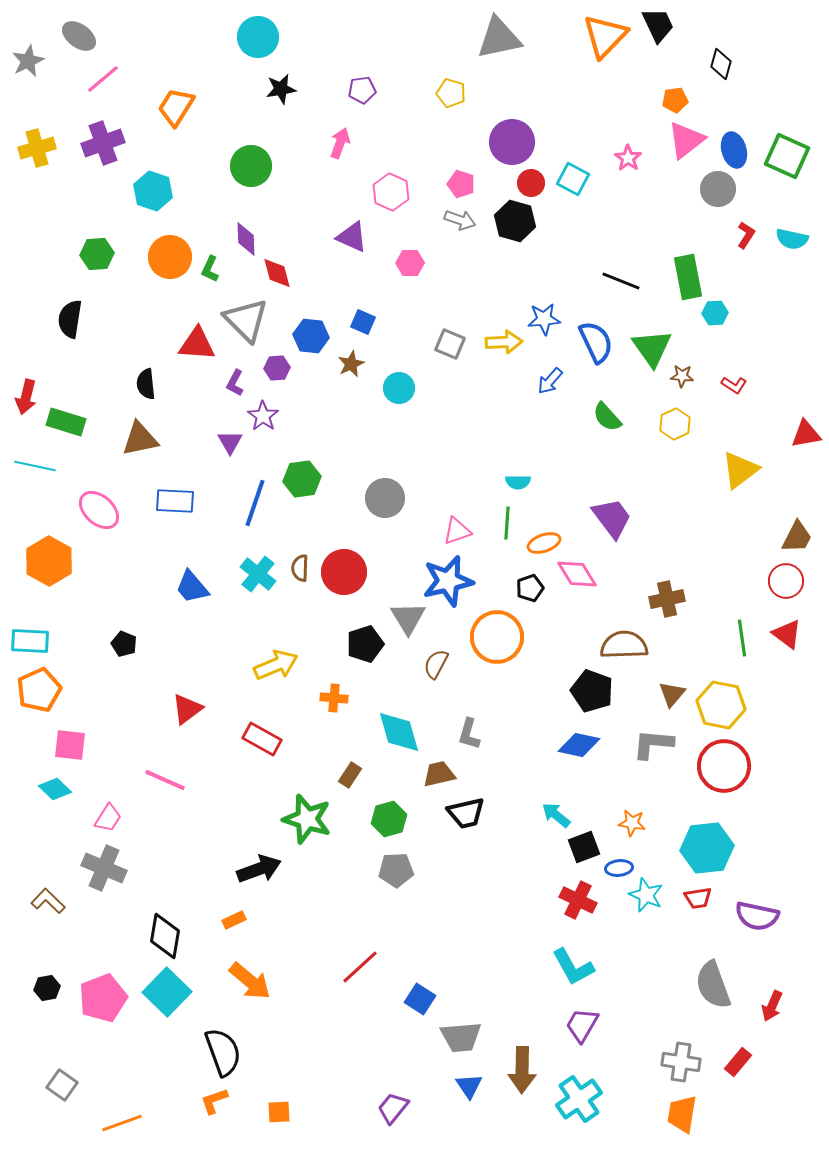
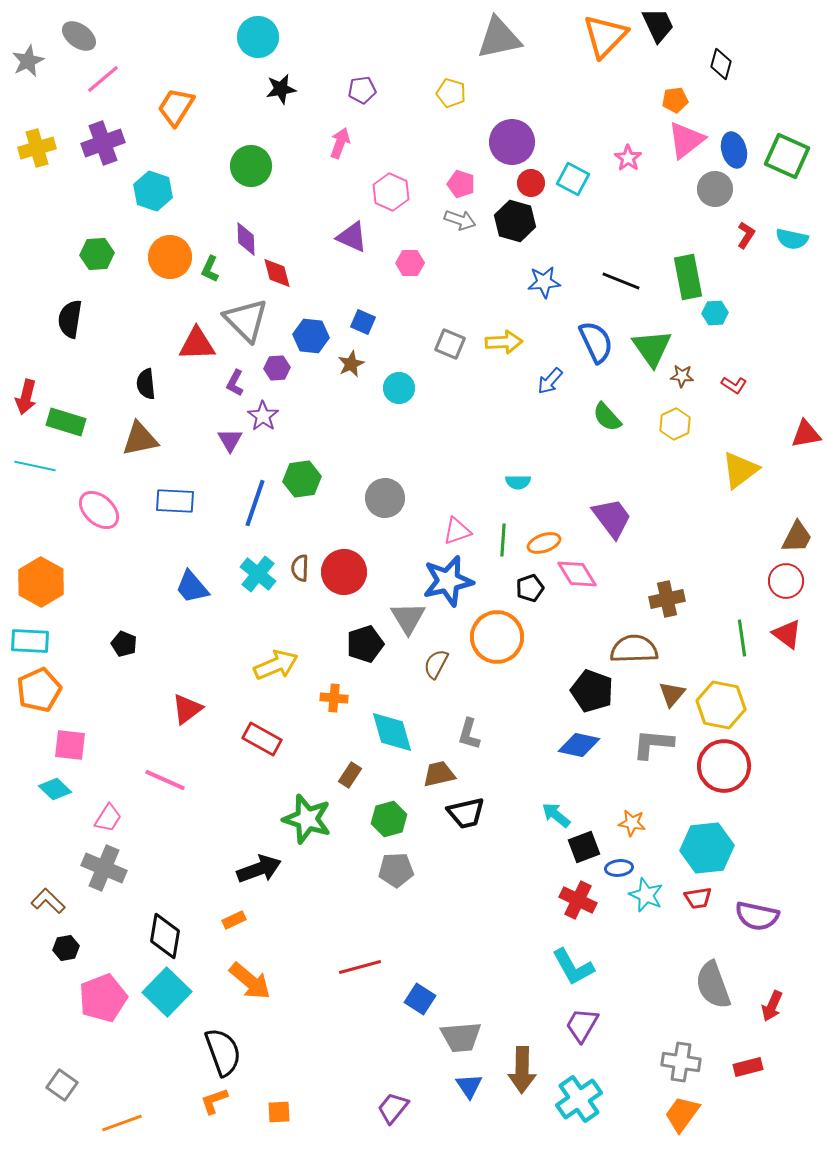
gray circle at (718, 189): moved 3 px left
blue star at (544, 319): moved 37 px up
red triangle at (197, 344): rotated 6 degrees counterclockwise
purple triangle at (230, 442): moved 2 px up
green line at (507, 523): moved 4 px left, 17 px down
orange hexagon at (49, 561): moved 8 px left, 21 px down
brown semicircle at (624, 645): moved 10 px right, 4 px down
cyan diamond at (399, 732): moved 7 px left
red line at (360, 967): rotated 27 degrees clockwise
black hexagon at (47, 988): moved 19 px right, 40 px up
red rectangle at (738, 1062): moved 10 px right, 5 px down; rotated 36 degrees clockwise
orange trapezoid at (682, 1114): rotated 27 degrees clockwise
